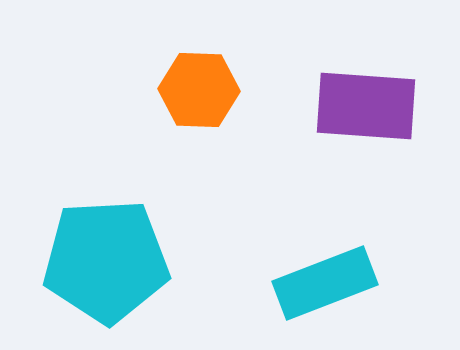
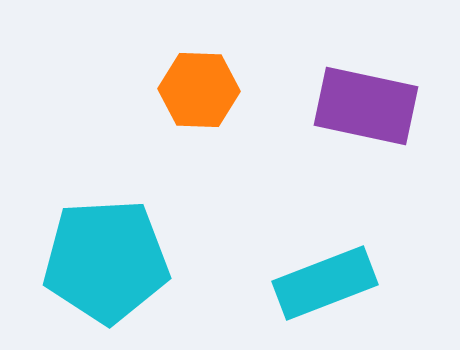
purple rectangle: rotated 8 degrees clockwise
